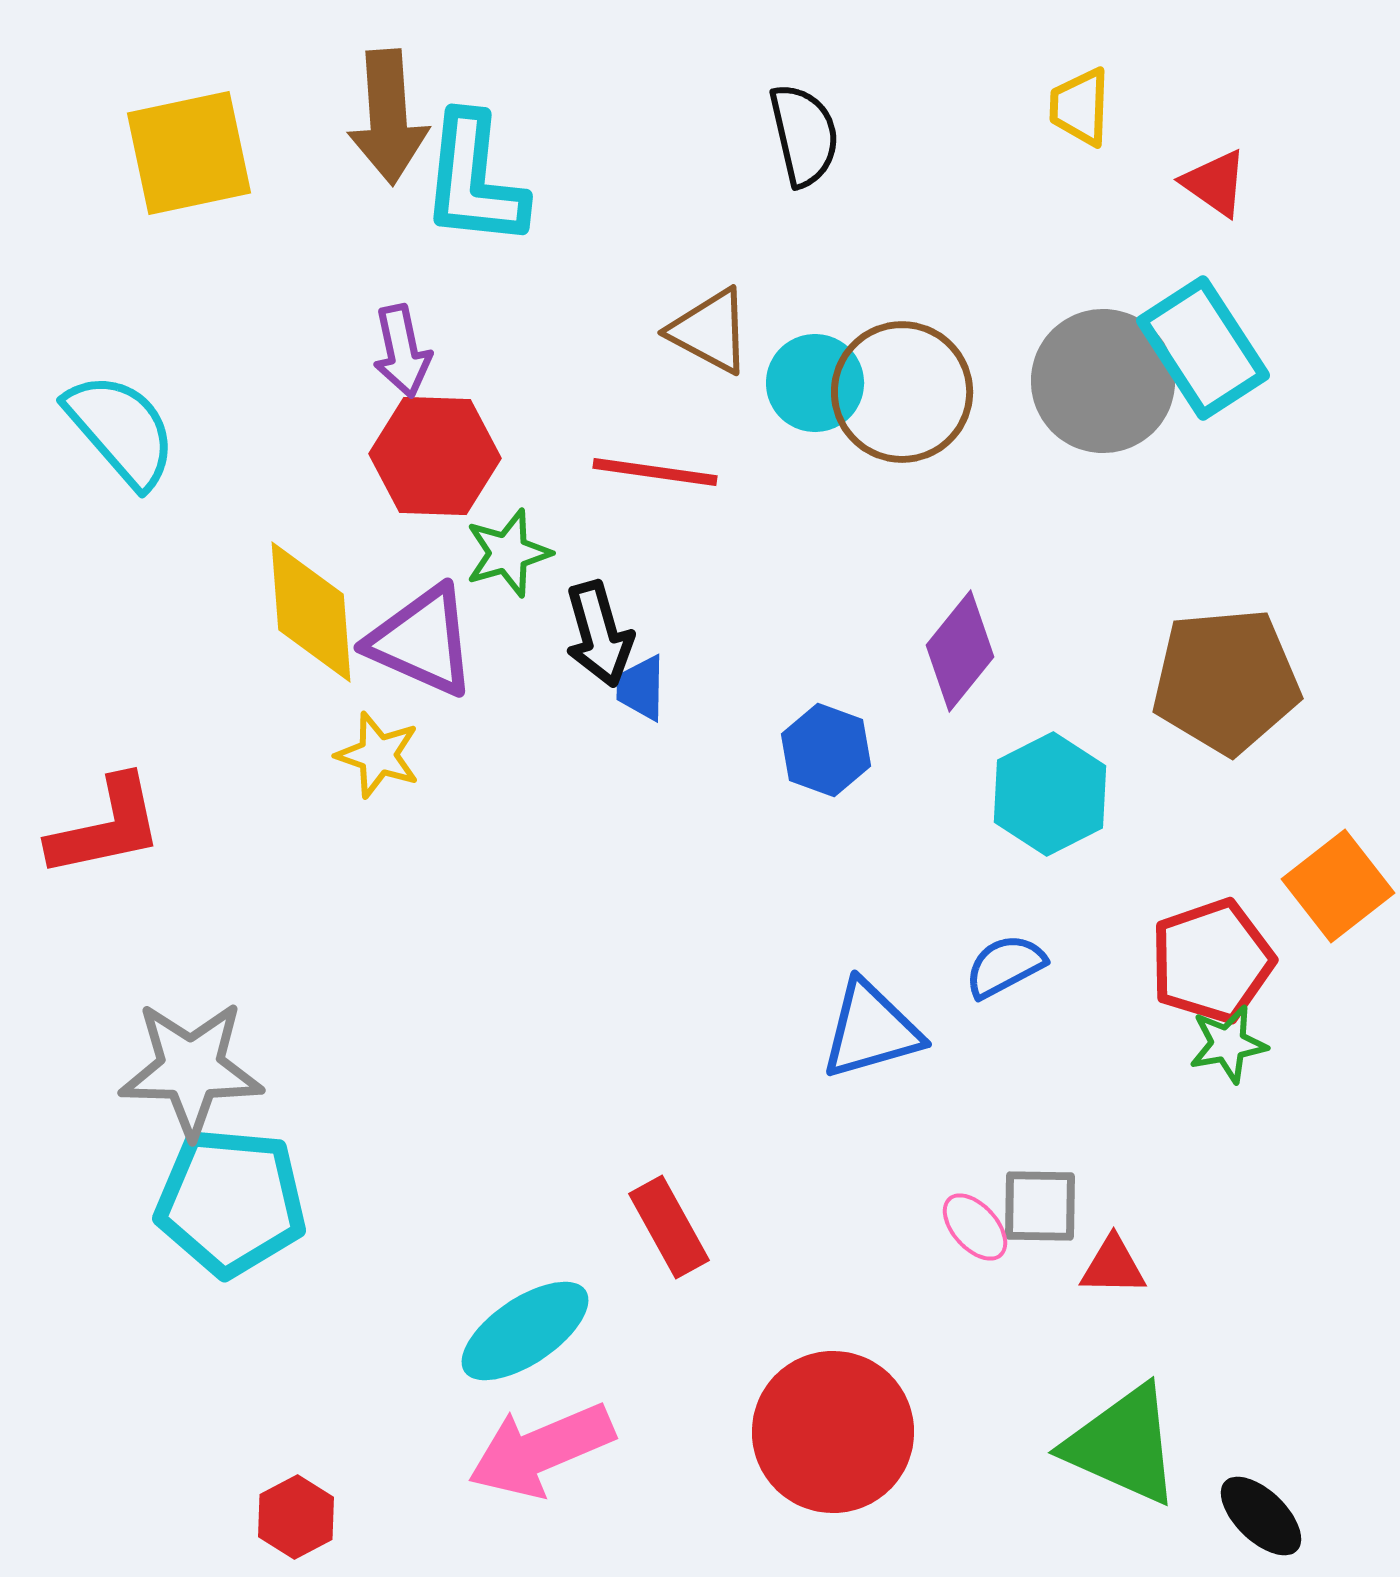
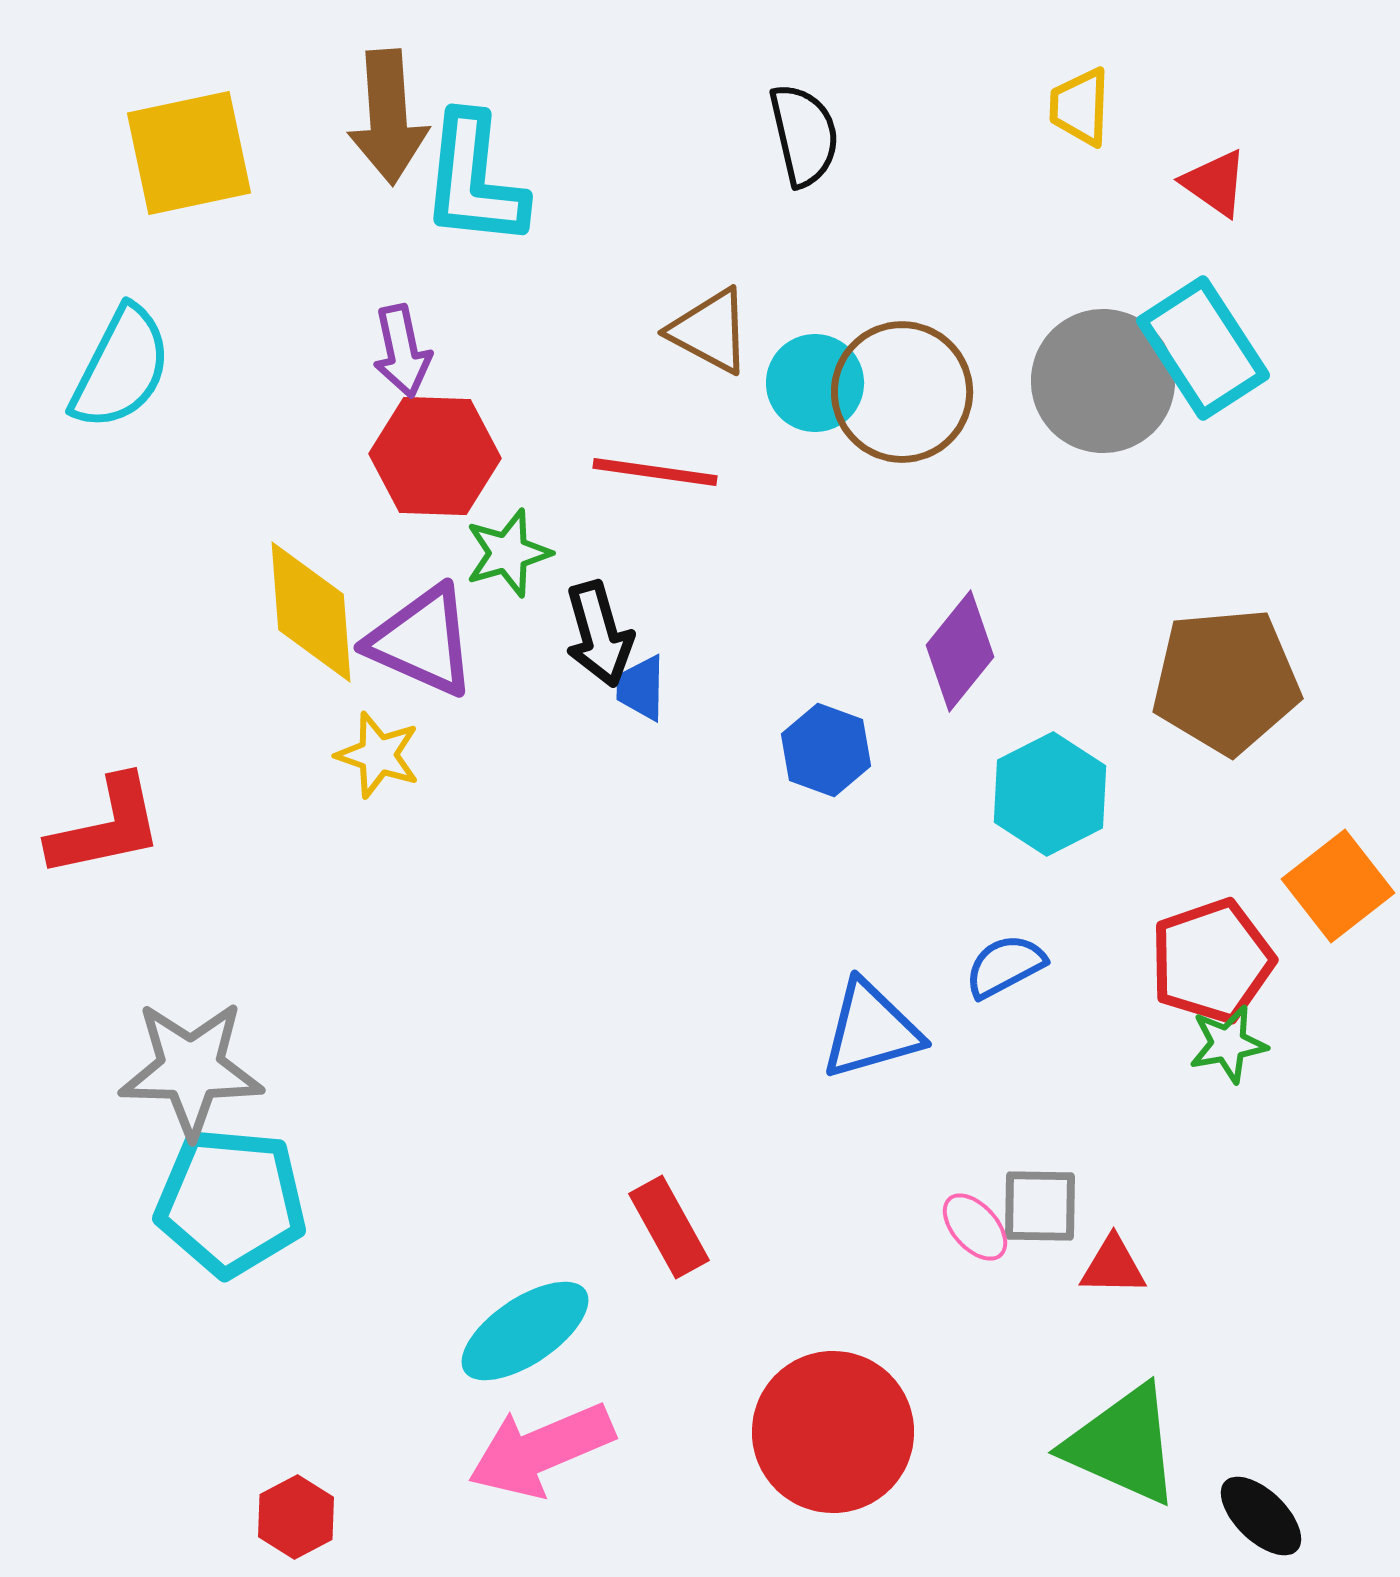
cyan semicircle at (121, 430): moved 62 px up; rotated 68 degrees clockwise
